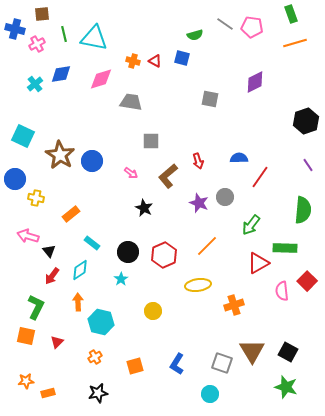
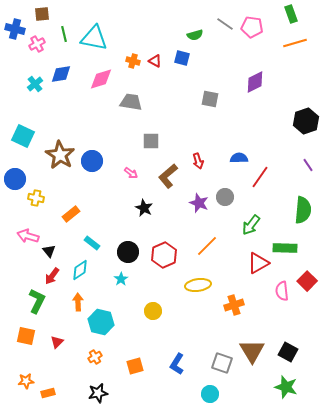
green L-shape at (36, 307): moved 1 px right, 6 px up
